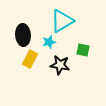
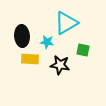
cyan triangle: moved 4 px right, 2 px down
black ellipse: moved 1 px left, 1 px down
cyan star: moved 2 px left; rotated 24 degrees clockwise
yellow rectangle: rotated 66 degrees clockwise
